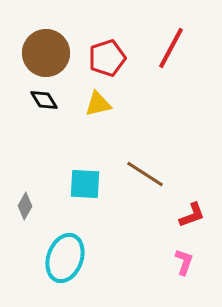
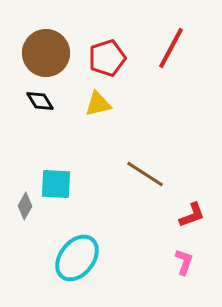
black diamond: moved 4 px left, 1 px down
cyan square: moved 29 px left
cyan ellipse: moved 12 px right; rotated 18 degrees clockwise
